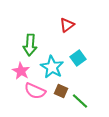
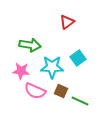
red triangle: moved 3 px up
green arrow: rotated 85 degrees counterclockwise
cyan star: rotated 30 degrees counterclockwise
pink star: rotated 24 degrees counterclockwise
green line: rotated 18 degrees counterclockwise
